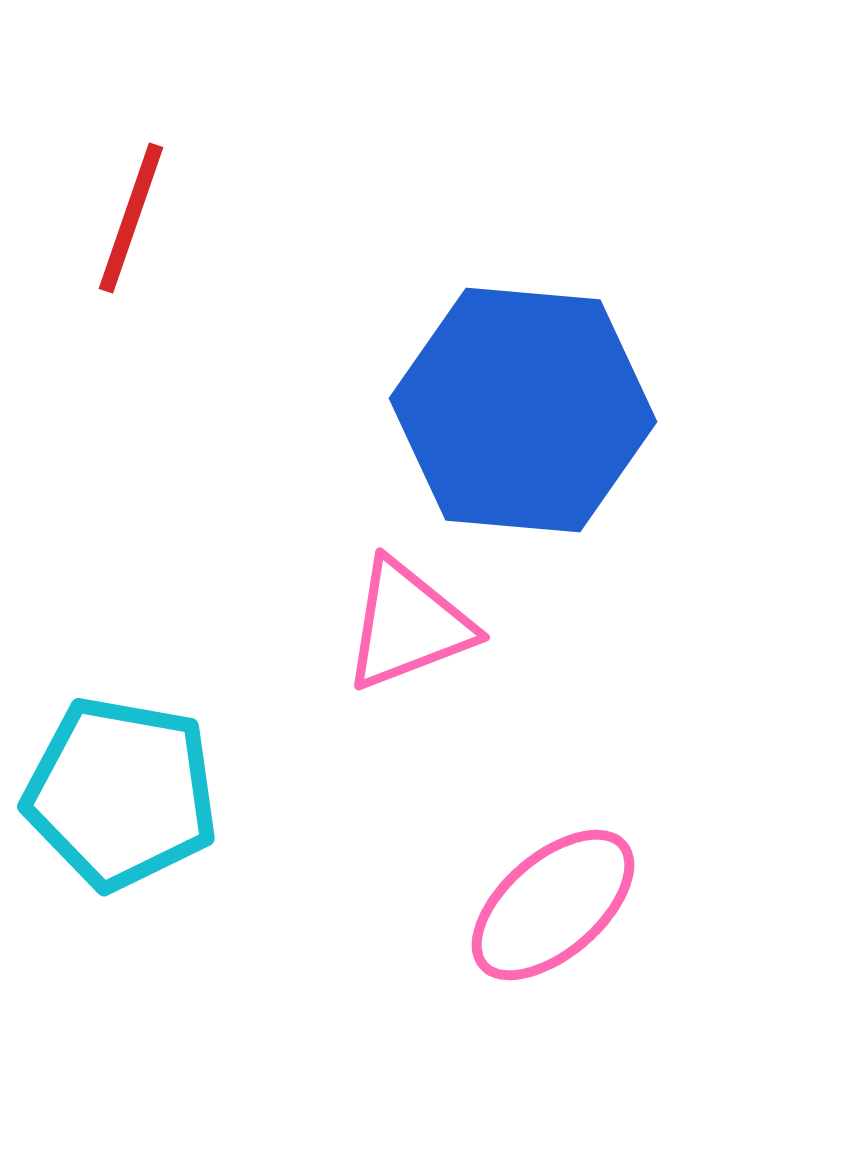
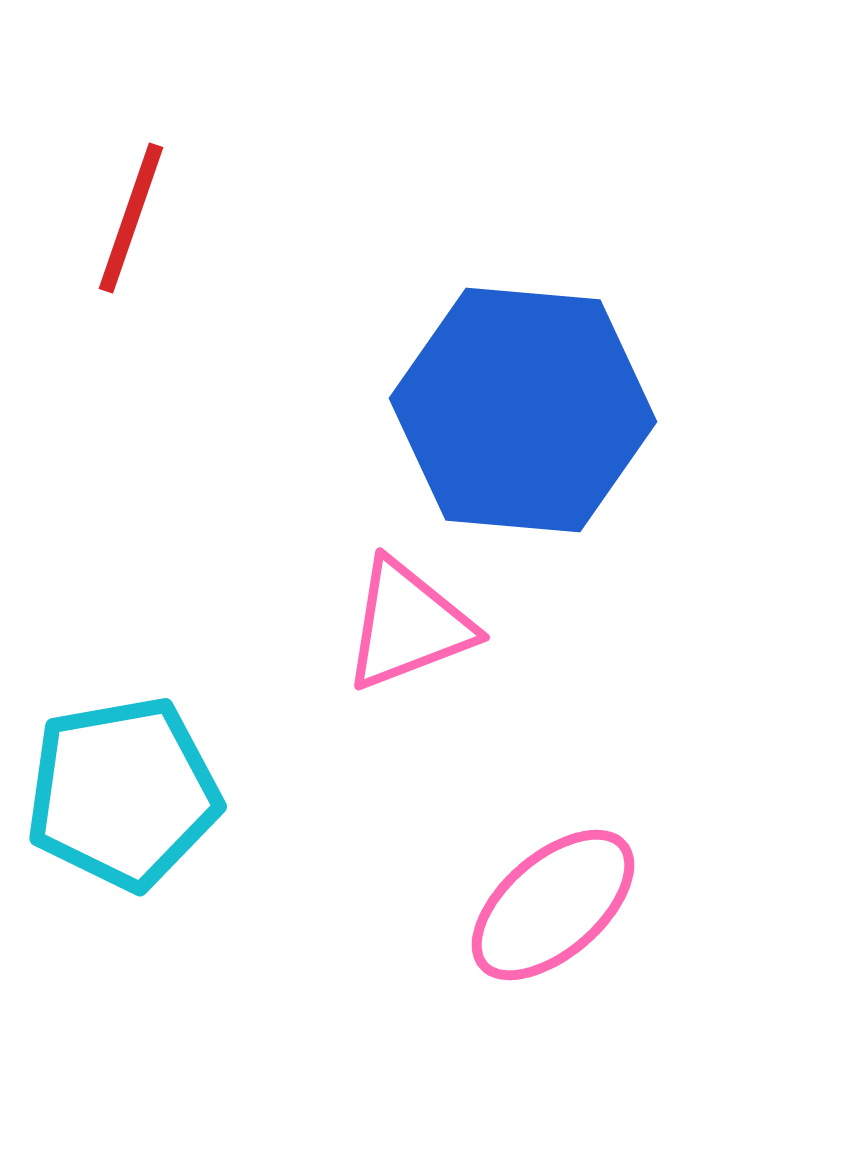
cyan pentagon: moved 2 px right; rotated 20 degrees counterclockwise
